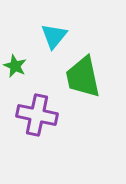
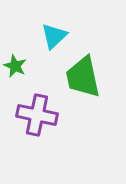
cyan triangle: rotated 8 degrees clockwise
